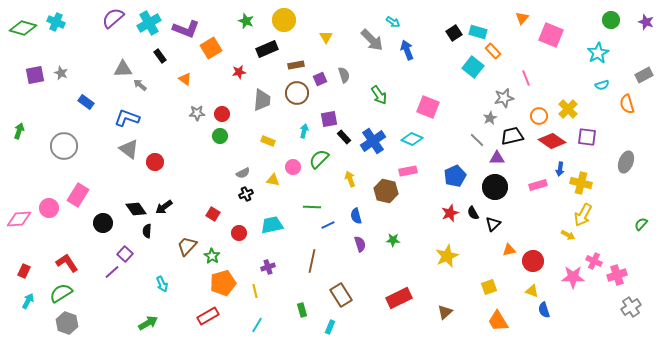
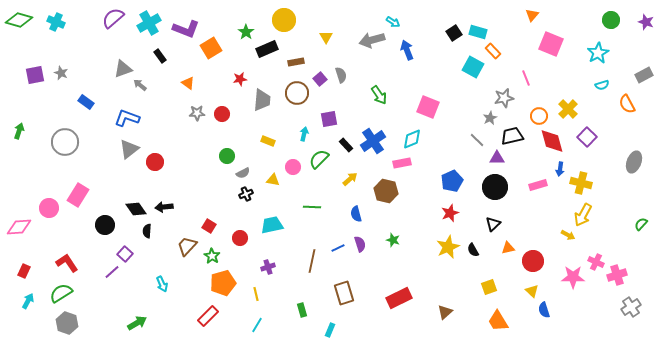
orange triangle at (522, 18): moved 10 px right, 3 px up
green star at (246, 21): moved 11 px down; rotated 14 degrees clockwise
green diamond at (23, 28): moved 4 px left, 8 px up
pink square at (551, 35): moved 9 px down
gray arrow at (372, 40): rotated 120 degrees clockwise
brown rectangle at (296, 65): moved 3 px up
cyan square at (473, 67): rotated 10 degrees counterclockwise
gray triangle at (123, 69): rotated 18 degrees counterclockwise
red star at (239, 72): moved 1 px right, 7 px down
gray semicircle at (344, 75): moved 3 px left
orange triangle at (185, 79): moved 3 px right, 4 px down
purple square at (320, 79): rotated 16 degrees counterclockwise
orange semicircle at (627, 104): rotated 12 degrees counterclockwise
cyan arrow at (304, 131): moved 3 px down
green circle at (220, 136): moved 7 px right, 20 px down
black rectangle at (344, 137): moved 2 px right, 8 px down
purple square at (587, 137): rotated 36 degrees clockwise
cyan diamond at (412, 139): rotated 45 degrees counterclockwise
red diamond at (552, 141): rotated 40 degrees clockwise
gray circle at (64, 146): moved 1 px right, 4 px up
gray triangle at (129, 149): rotated 45 degrees clockwise
gray ellipse at (626, 162): moved 8 px right
pink rectangle at (408, 171): moved 6 px left, 8 px up
blue pentagon at (455, 176): moved 3 px left, 5 px down
yellow arrow at (350, 179): rotated 70 degrees clockwise
black arrow at (164, 207): rotated 30 degrees clockwise
black semicircle at (473, 213): moved 37 px down
red square at (213, 214): moved 4 px left, 12 px down
blue semicircle at (356, 216): moved 2 px up
pink diamond at (19, 219): moved 8 px down
black circle at (103, 223): moved 2 px right, 2 px down
blue line at (328, 225): moved 10 px right, 23 px down
red circle at (239, 233): moved 1 px right, 5 px down
green star at (393, 240): rotated 16 degrees clockwise
orange triangle at (509, 250): moved 1 px left, 2 px up
yellow star at (447, 256): moved 1 px right, 9 px up
pink cross at (594, 261): moved 2 px right, 1 px down
yellow line at (255, 291): moved 1 px right, 3 px down
yellow triangle at (532, 291): rotated 24 degrees clockwise
brown rectangle at (341, 295): moved 3 px right, 2 px up; rotated 15 degrees clockwise
red rectangle at (208, 316): rotated 15 degrees counterclockwise
green arrow at (148, 323): moved 11 px left
cyan rectangle at (330, 327): moved 3 px down
